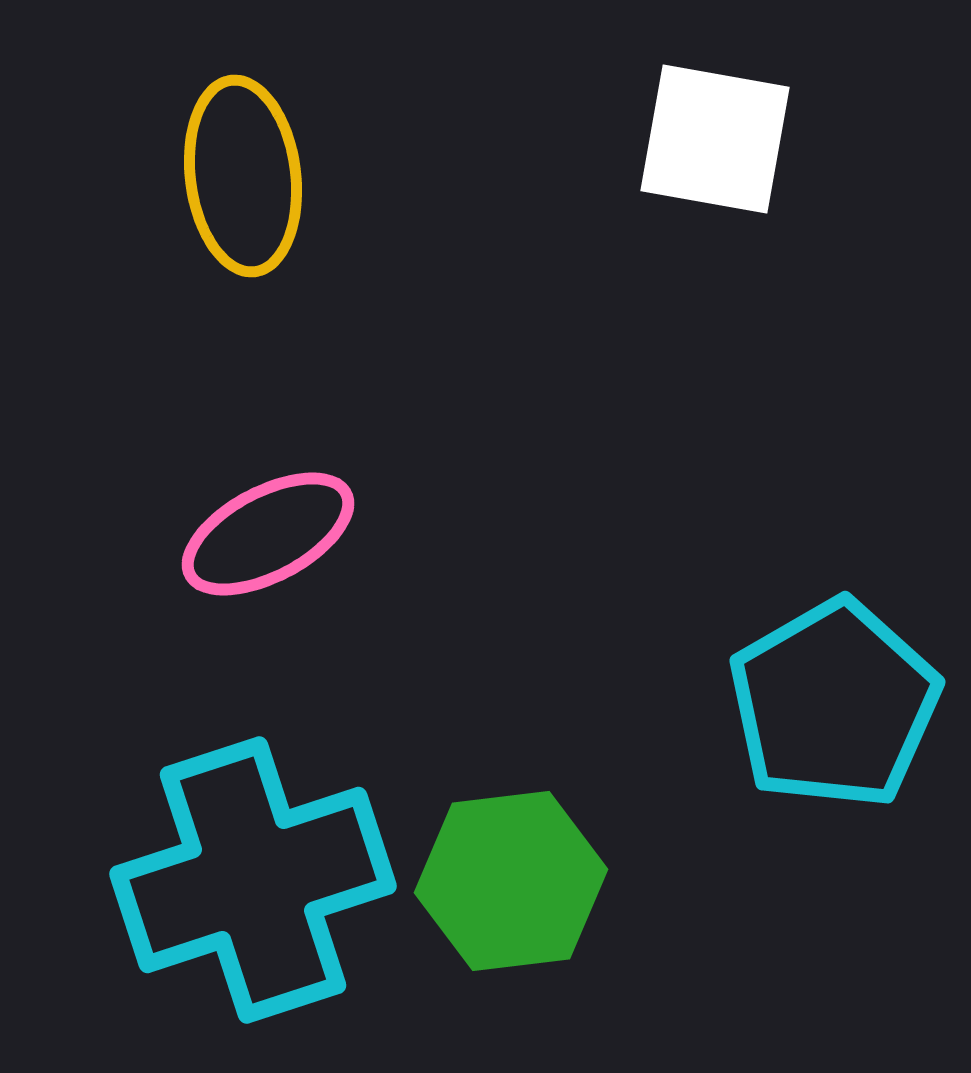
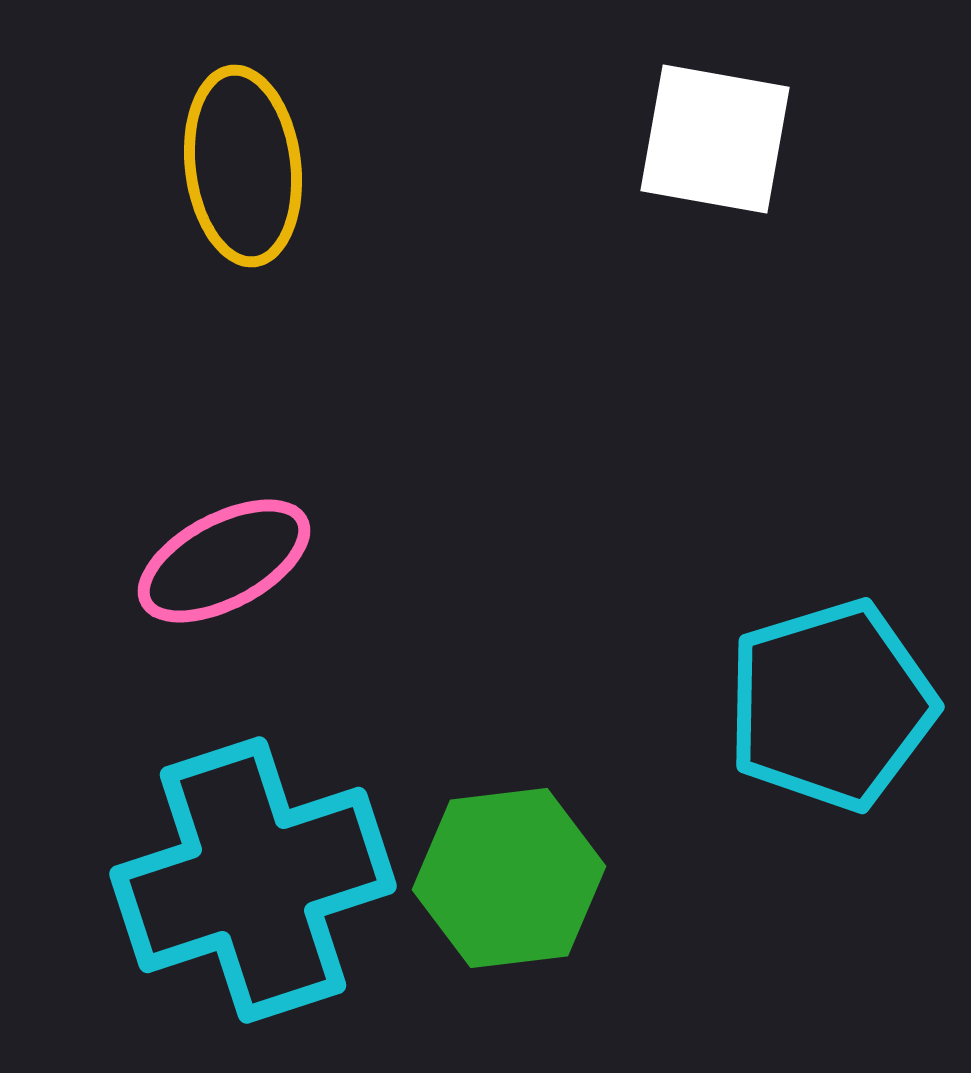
yellow ellipse: moved 10 px up
pink ellipse: moved 44 px left, 27 px down
cyan pentagon: moved 3 px left, 1 px down; rotated 13 degrees clockwise
green hexagon: moved 2 px left, 3 px up
